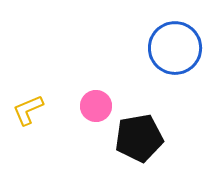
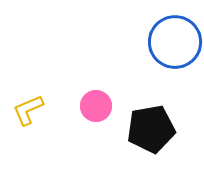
blue circle: moved 6 px up
black pentagon: moved 12 px right, 9 px up
